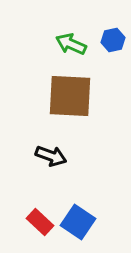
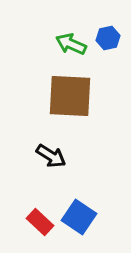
blue hexagon: moved 5 px left, 2 px up
black arrow: rotated 12 degrees clockwise
blue square: moved 1 px right, 5 px up
